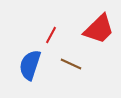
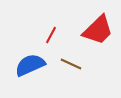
red trapezoid: moved 1 px left, 1 px down
blue semicircle: rotated 48 degrees clockwise
